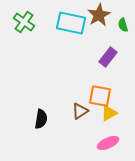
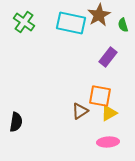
black semicircle: moved 25 px left, 3 px down
pink ellipse: moved 1 px up; rotated 20 degrees clockwise
